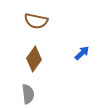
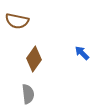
brown semicircle: moved 19 px left
blue arrow: rotated 91 degrees counterclockwise
